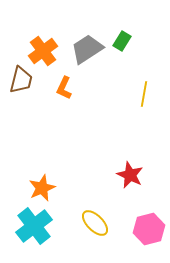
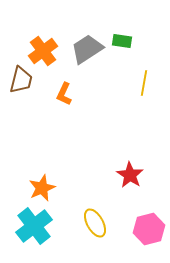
green rectangle: rotated 66 degrees clockwise
orange L-shape: moved 6 px down
yellow line: moved 11 px up
red star: rotated 8 degrees clockwise
yellow ellipse: rotated 16 degrees clockwise
